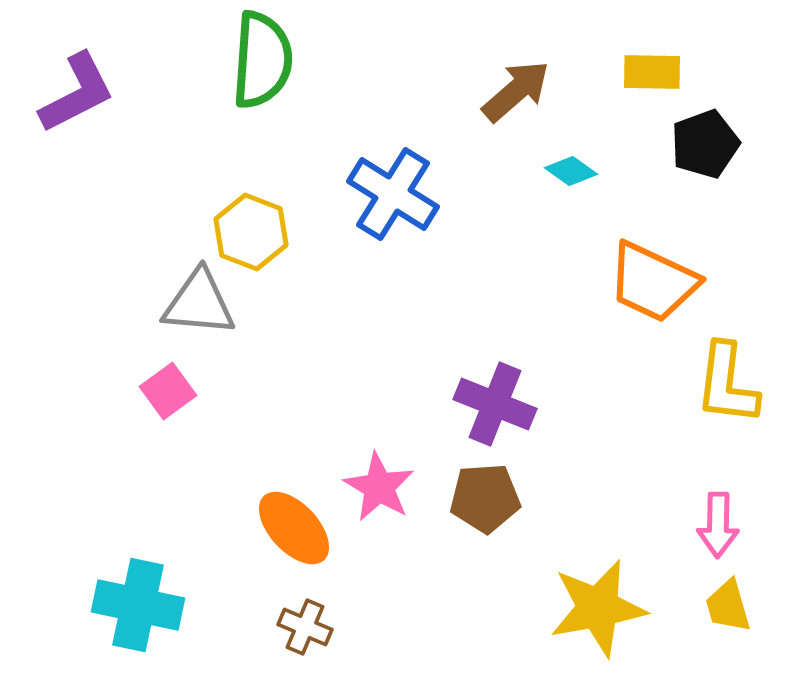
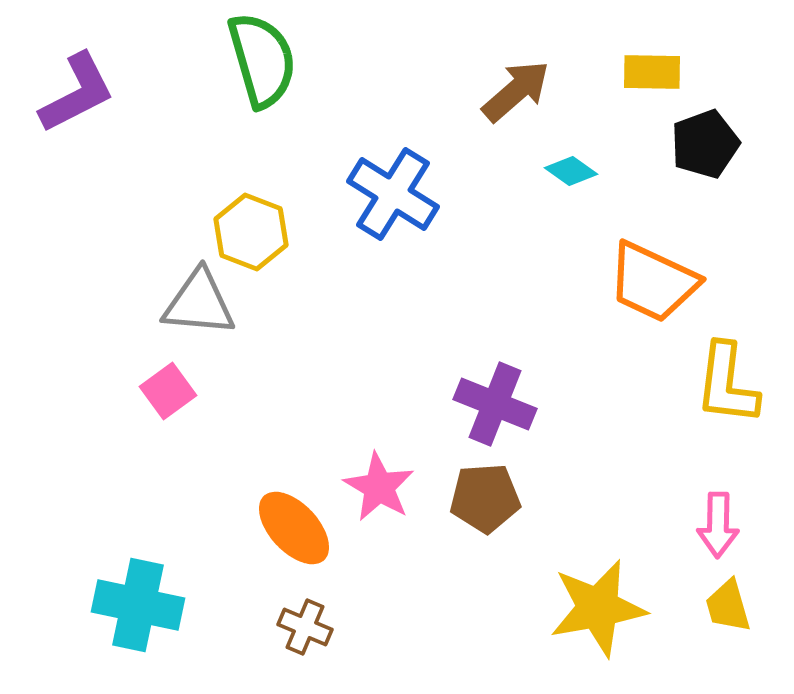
green semicircle: rotated 20 degrees counterclockwise
